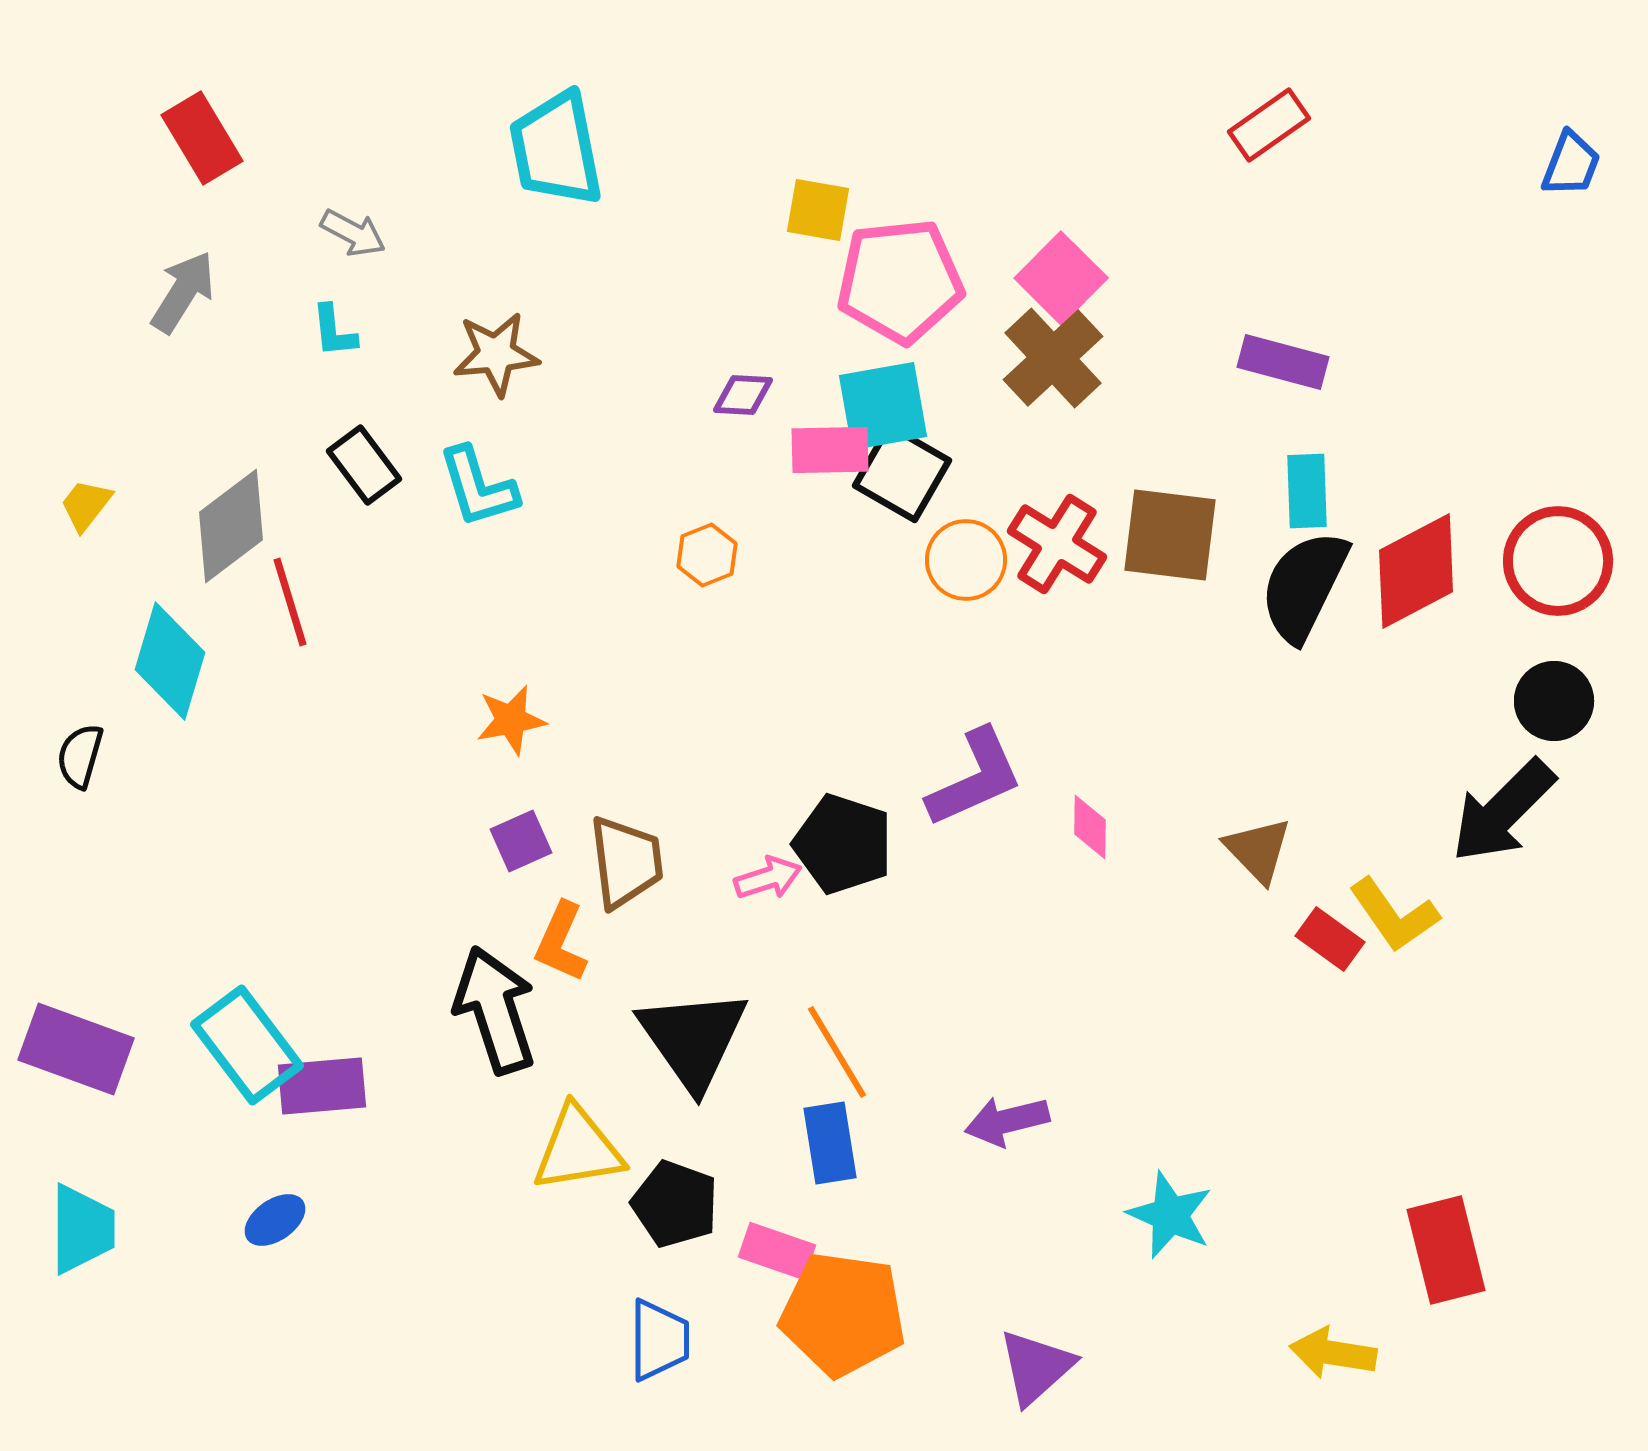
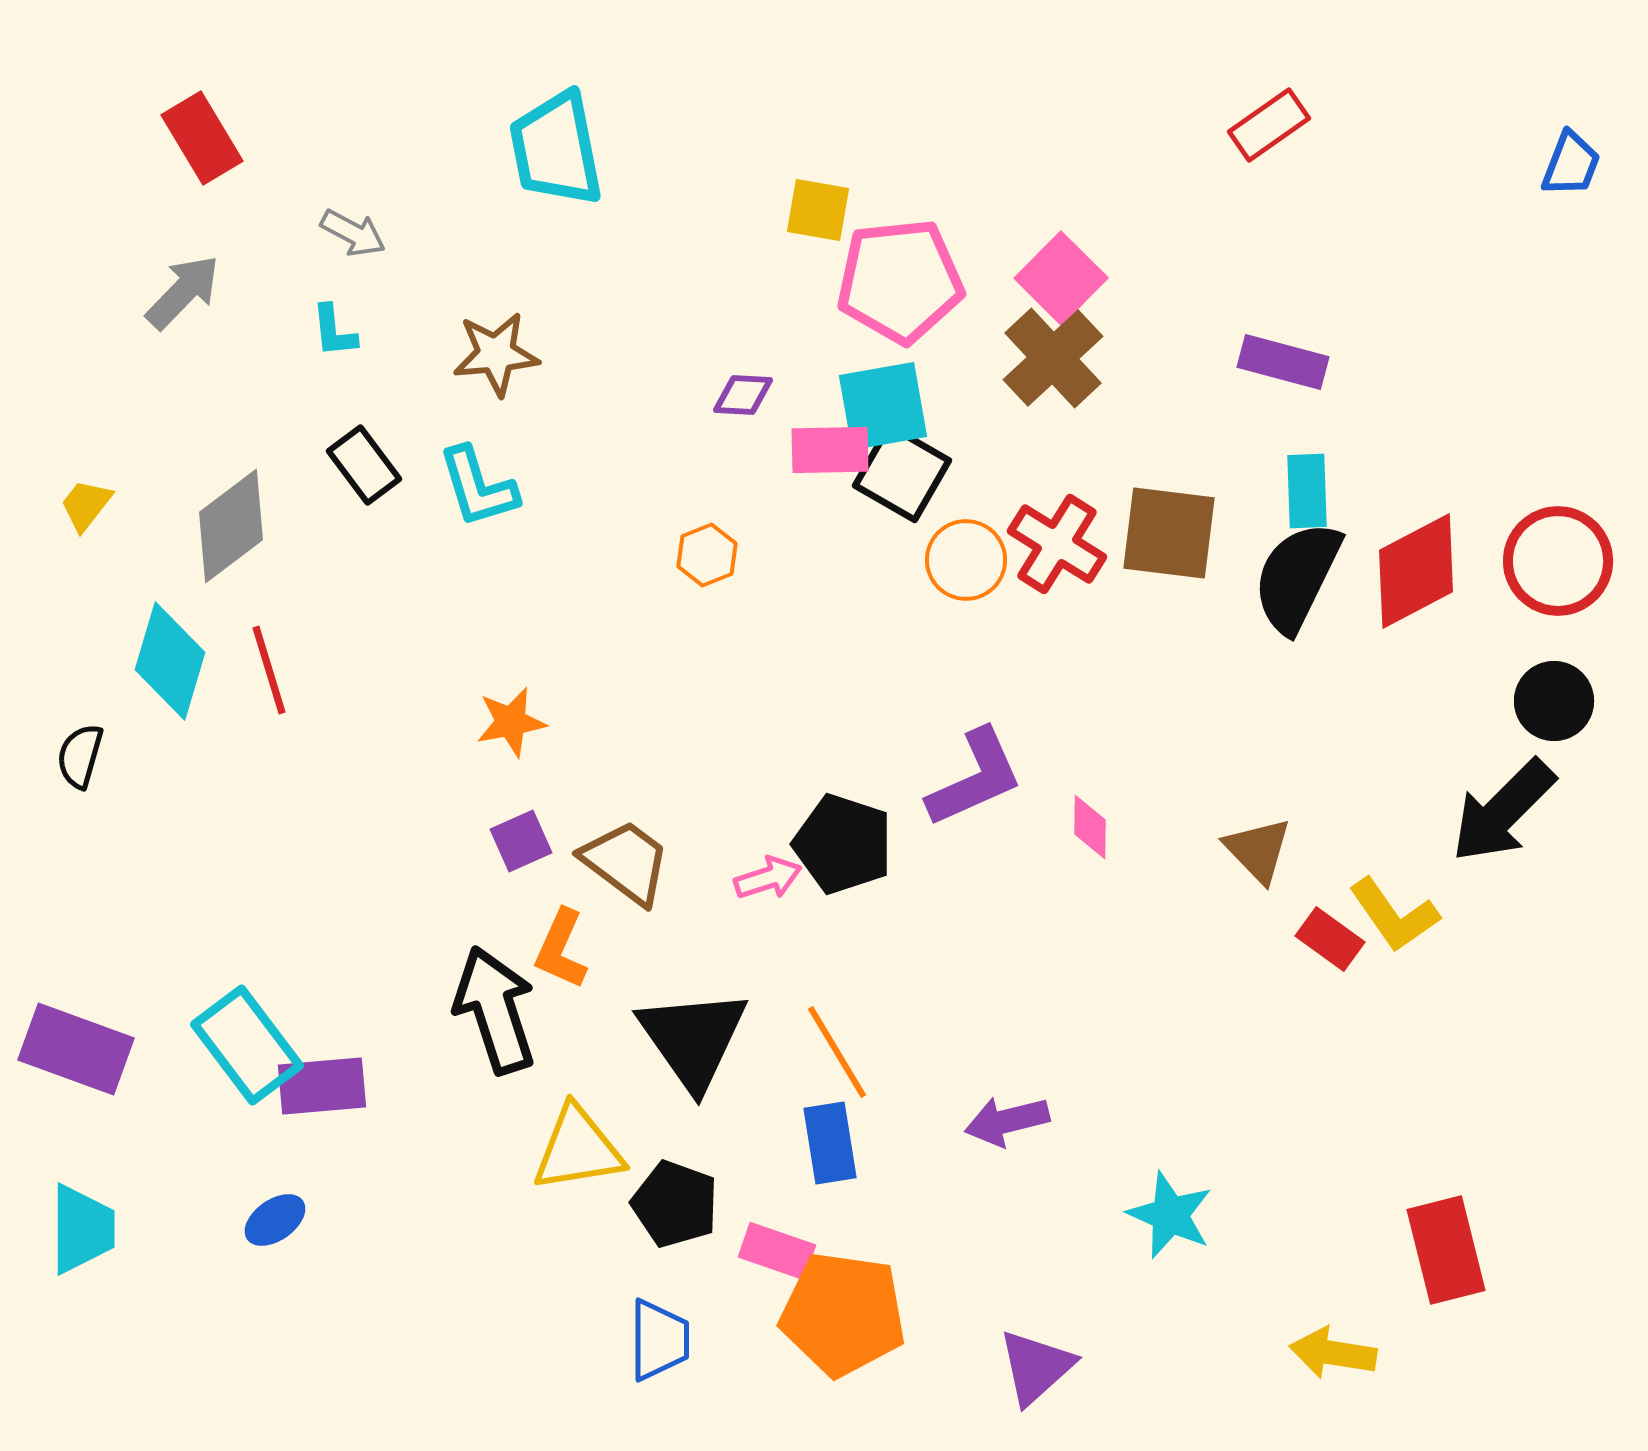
gray arrow at (183, 292): rotated 12 degrees clockwise
brown square at (1170, 535): moved 1 px left, 2 px up
black semicircle at (1304, 586): moved 7 px left, 9 px up
red line at (290, 602): moved 21 px left, 68 px down
orange star at (511, 720): moved 2 px down
brown trapezoid at (626, 862): rotated 46 degrees counterclockwise
orange L-shape at (561, 942): moved 7 px down
